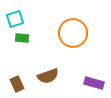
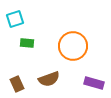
orange circle: moved 13 px down
green rectangle: moved 5 px right, 5 px down
brown semicircle: moved 1 px right, 3 px down
